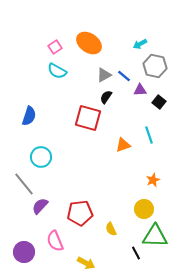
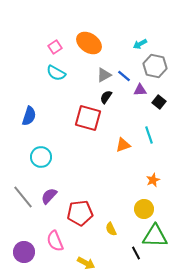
cyan semicircle: moved 1 px left, 2 px down
gray line: moved 1 px left, 13 px down
purple semicircle: moved 9 px right, 10 px up
